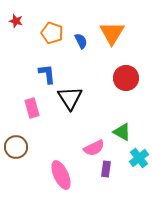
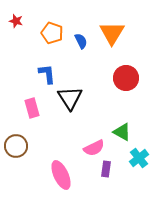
brown circle: moved 1 px up
